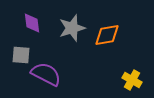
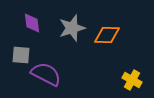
orange diamond: rotated 12 degrees clockwise
